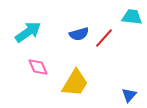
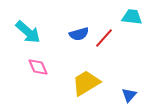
cyan arrow: rotated 76 degrees clockwise
yellow trapezoid: moved 11 px right; rotated 152 degrees counterclockwise
